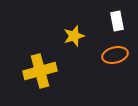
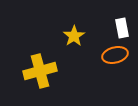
white rectangle: moved 5 px right, 7 px down
yellow star: rotated 15 degrees counterclockwise
